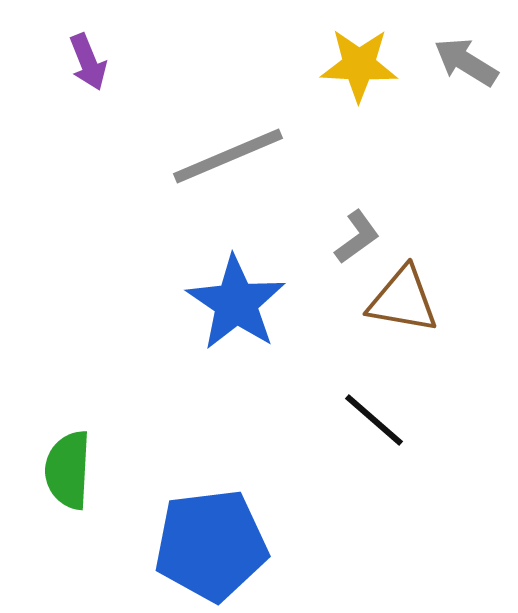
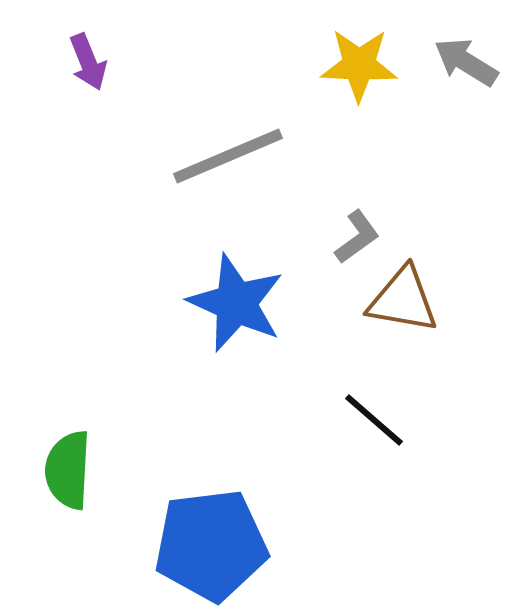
blue star: rotated 10 degrees counterclockwise
